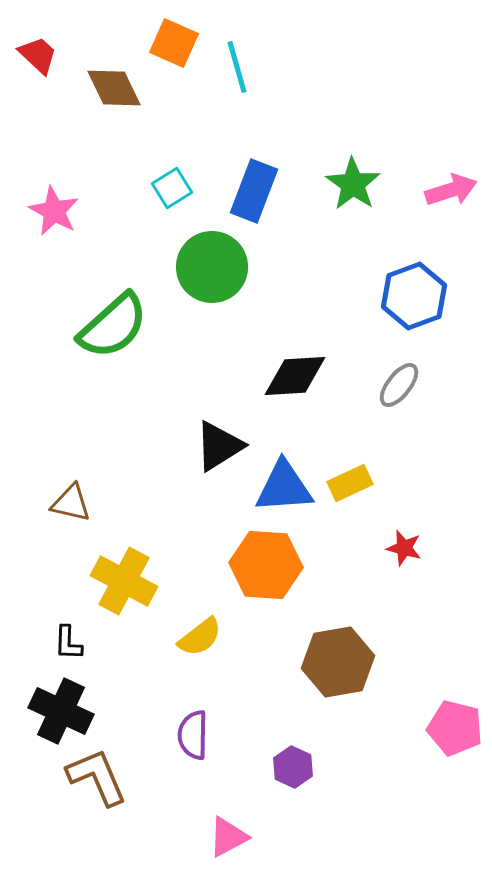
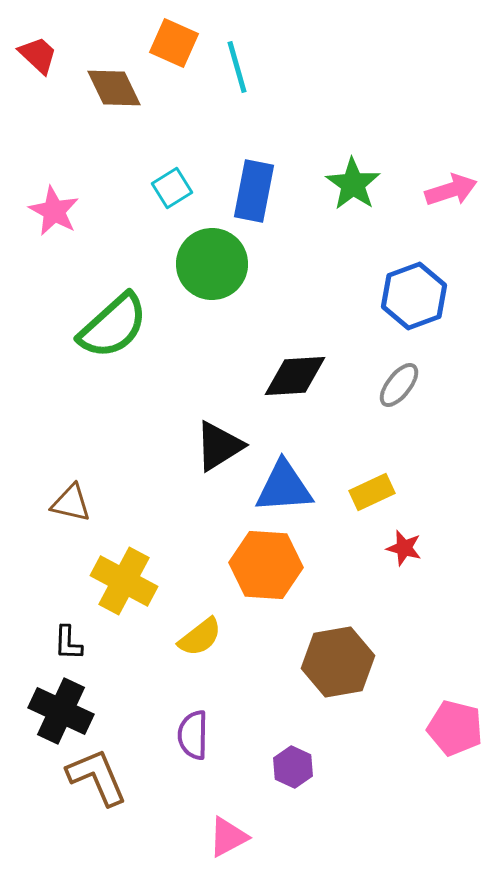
blue rectangle: rotated 10 degrees counterclockwise
green circle: moved 3 px up
yellow rectangle: moved 22 px right, 9 px down
